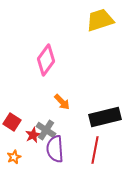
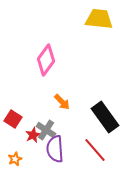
yellow trapezoid: moved 1 px left, 1 px up; rotated 24 degrees clockwise
black rectangle: rotated 68 degrees clockwise
red square: moved 1 px right, 3 px up
red line: rotated 52 degrees counterclockwise
orange star: moved 1 px right, 2 px down
